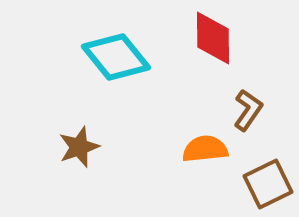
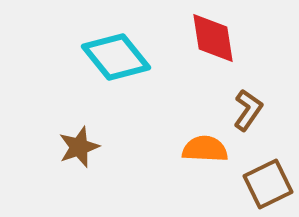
red diamond: rotated 8 degrees counterclockwise
orange semicircle: rotated 9 degrees clockwise
